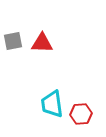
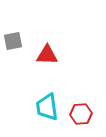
red triangle: moved 5 px right, 12 px down
cyan trapezoid: moved 5 px left, 3 px down
